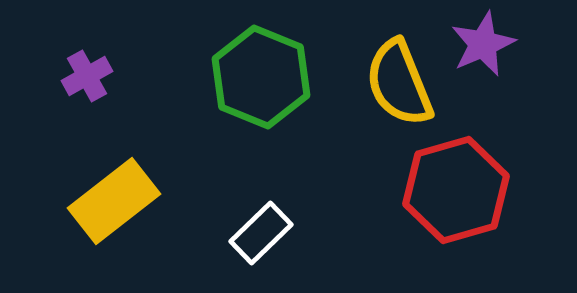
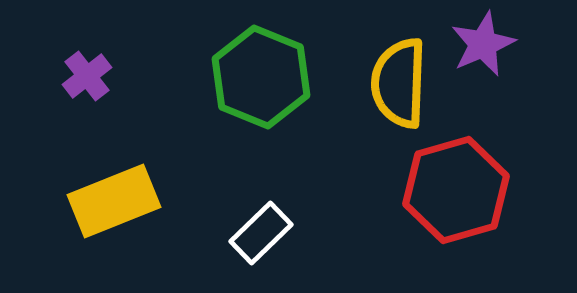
purple cross: rotated 9 degrees counterclockwise
yellow semicircle: rotated 24 degrees clockwise
yellow rectangle: rotated 16 degrees clockwise
